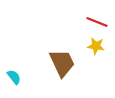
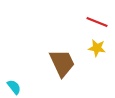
yellow star: moved 1 px right, 2 px down
cyan semicircle: moved 10 px down
